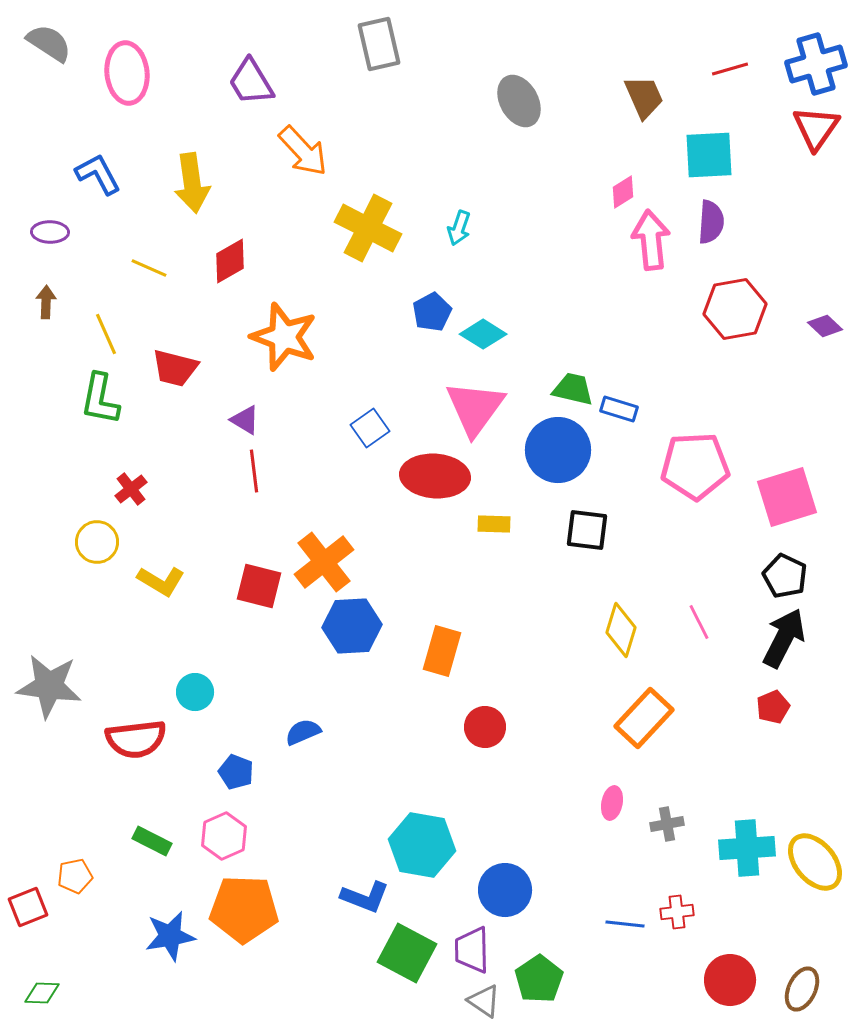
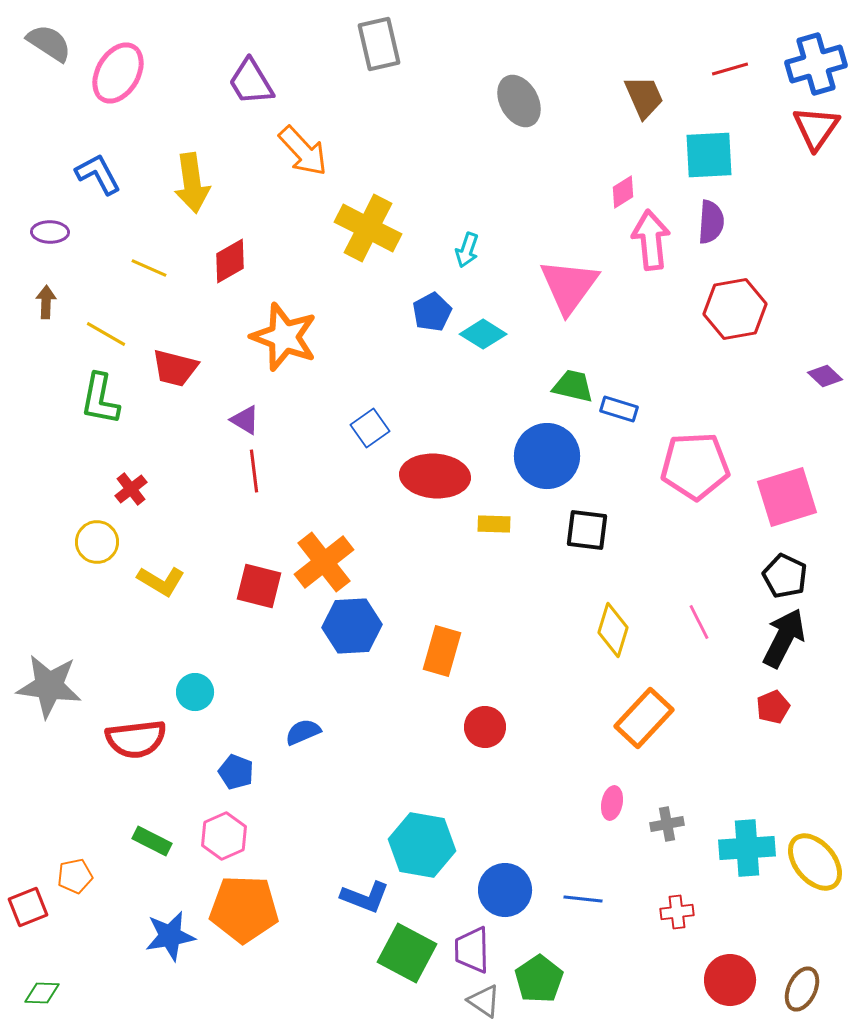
pink ellipse at (127, 73): moved 9 px left; rotated 36 degrees clockwise
cyan arrow at (459, 228): moved 8 px right, 22 px down
purple diamond at (825, 326): moved 50 px down
yellow line at (106, 334): rotated 36 degrees counterclockwise
green trapezoid at (573, 389): moved 3 px up
pink triangle at (475, 408): moved 94 px right, 122 px up
blue circle at (558, 450): moved 11 px left, 6 px down
yellow diamond at (621, 630): moved 8 px left
blue line at (625, 924): moved 42 px left, 25 px up
